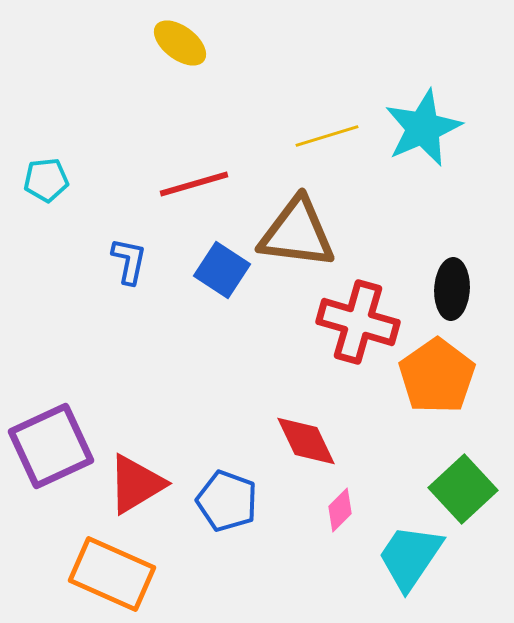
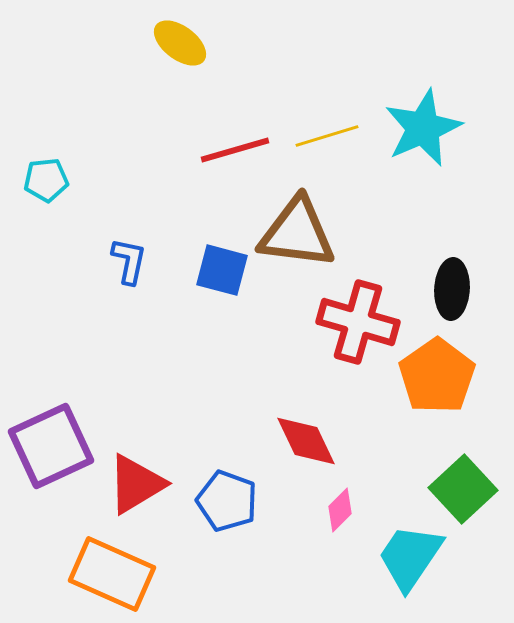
red line: moved 41 px right, 34 px up
blue square: rotated 18 degrees counterclockwise
